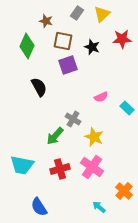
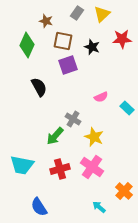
green diamond: moved 1 px up
